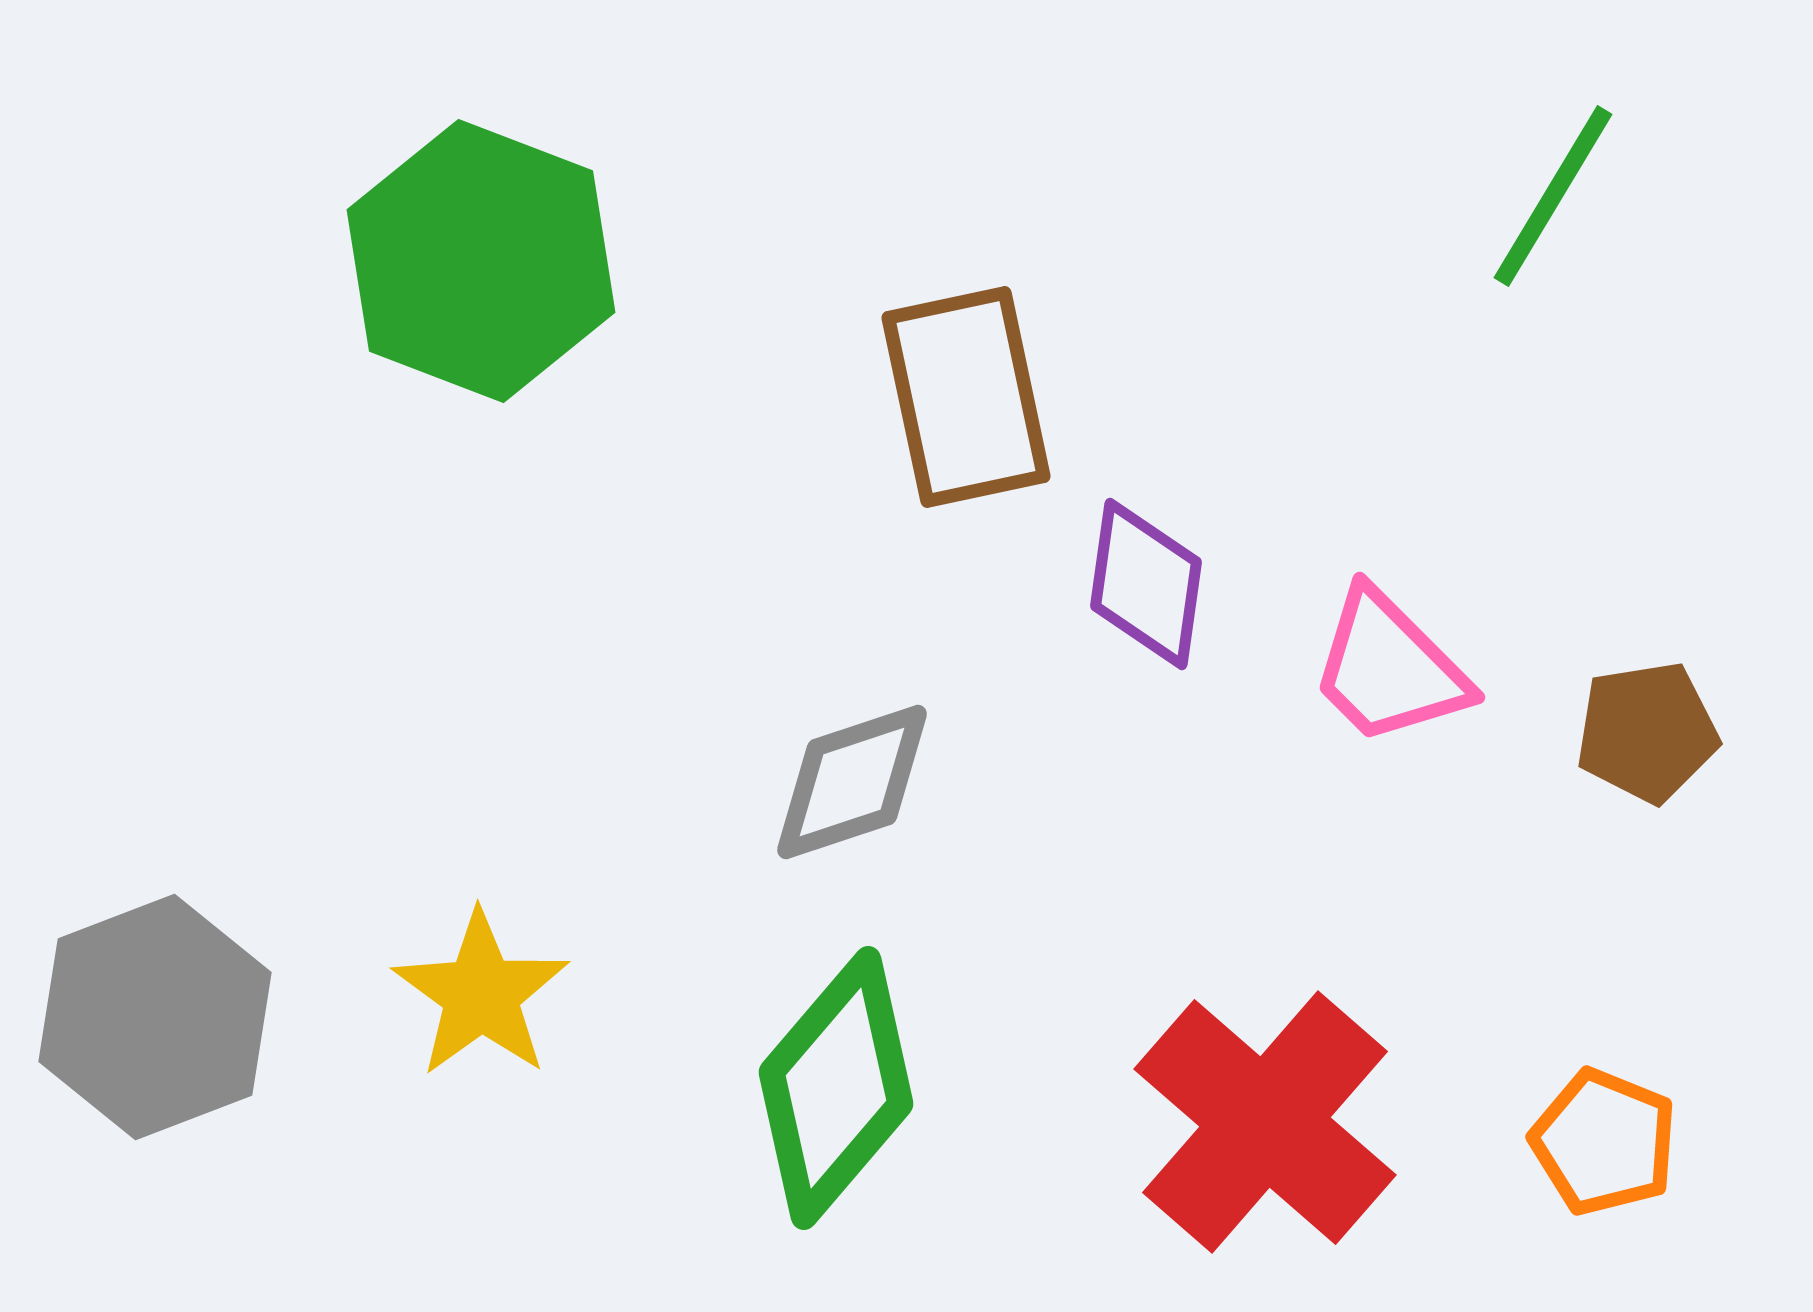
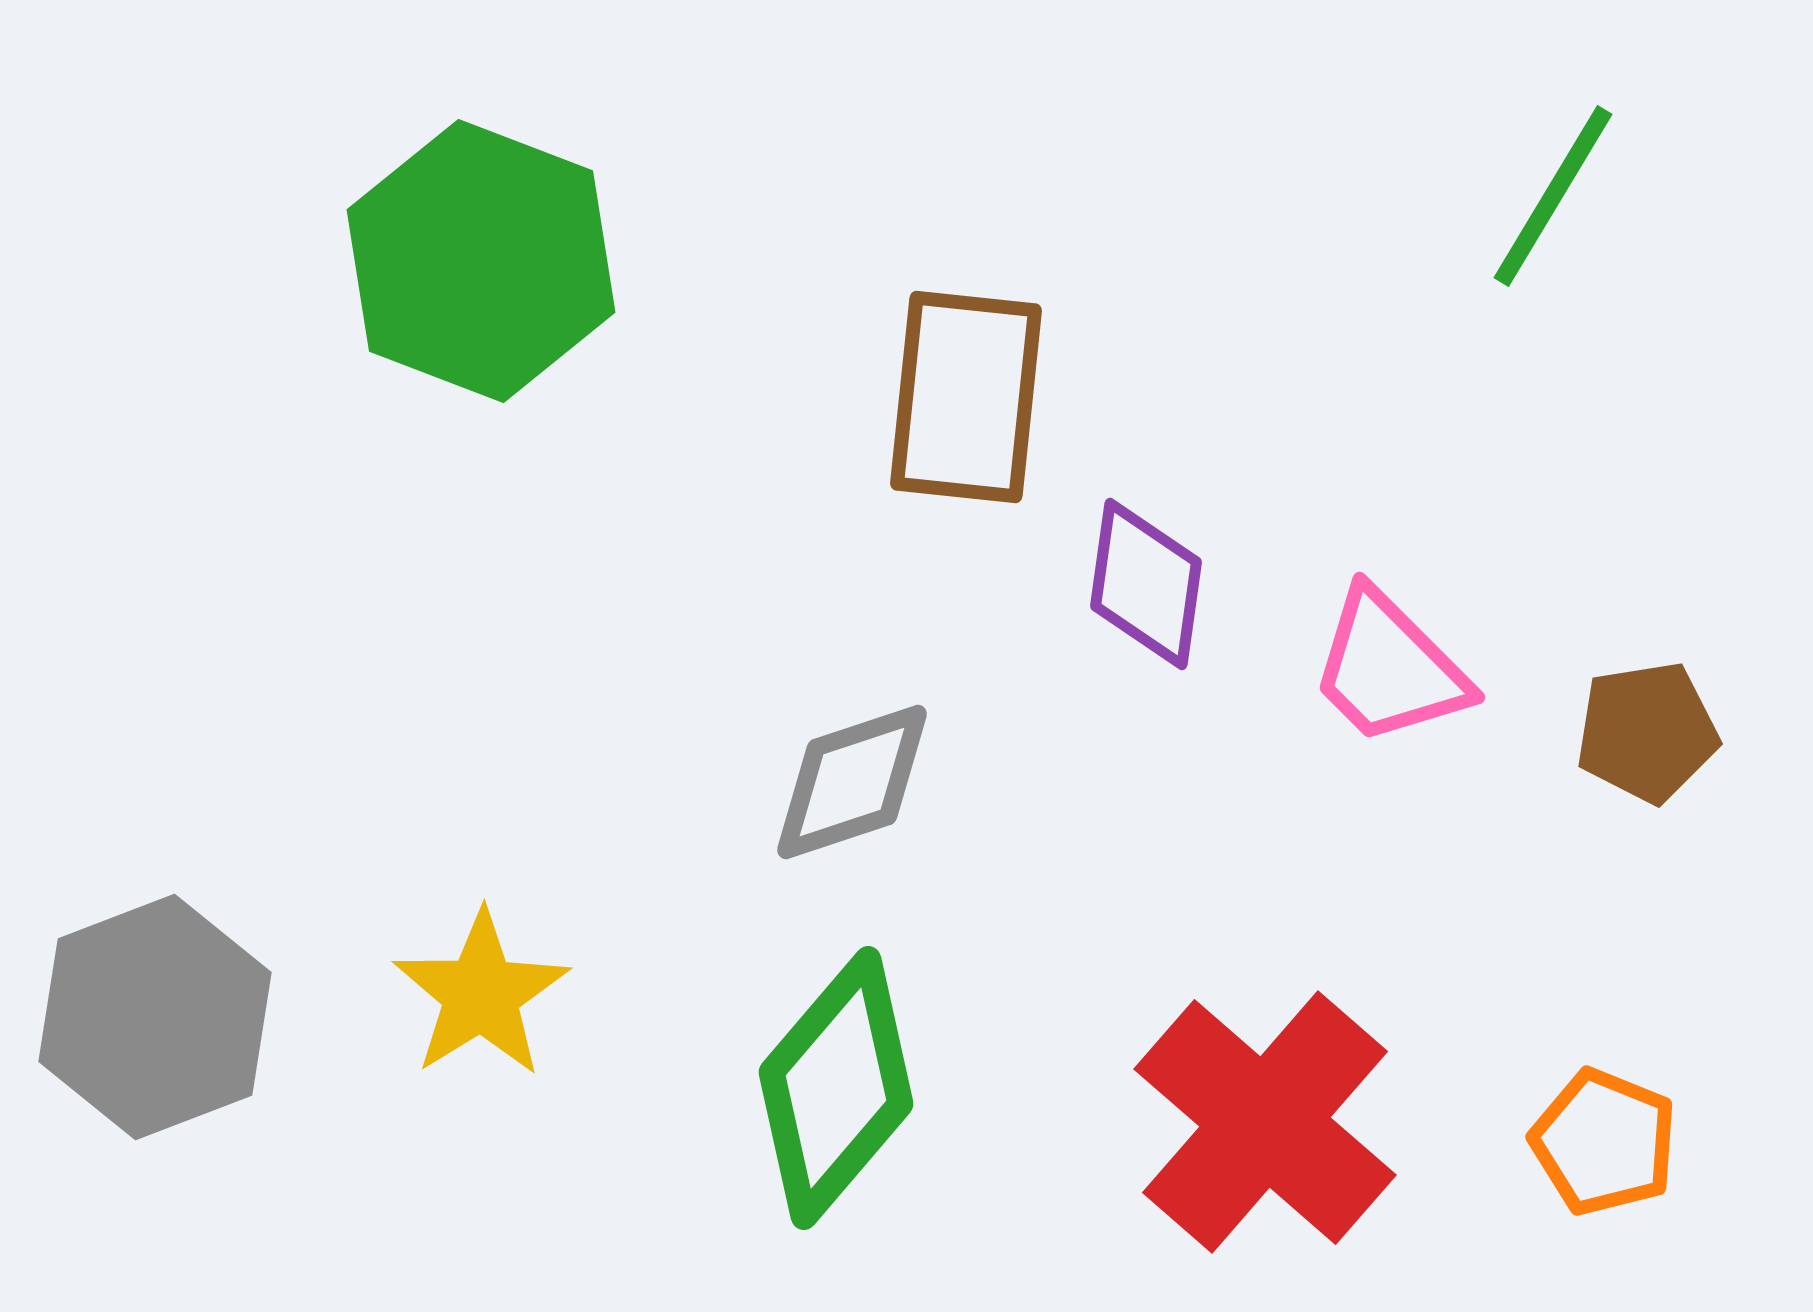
brown rectangle: rotated 18 degrees clockwise
yellow star: rotated 4 degrees clockwise
